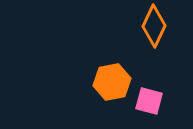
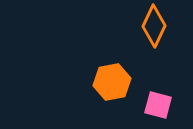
pink square: moved 9 px right, 4 px down
